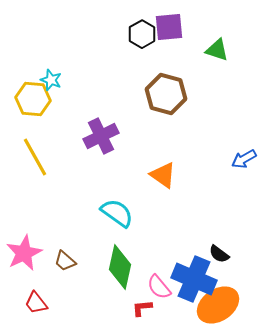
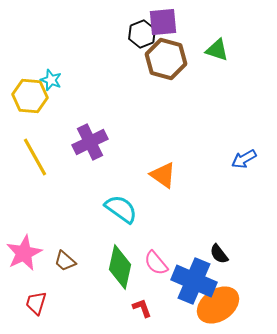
purple square: moved 6 px left, 5 px up
black hexagon: rotated 8 degrees clockwise
brown hexagon: moved 35 px up
yellow hexagon: moved 3 px left, 3 px up
purple cross: moved 11 px left, 6 px down
cyan semicircle: moved 4 px right, 4 px up
black semicircle: rotated 15 degrees clockwise
blue cross: moved 2 px down
pink semicircle: moved 3 px left, 24 px up
red trapezoid: rotated 55 degrees clockwise
red L-shape: rotated 75 degrees clockwise
